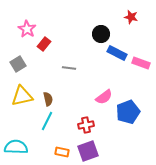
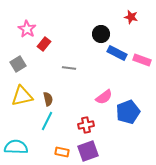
pink rectangle: moved 1 px right, 3 px up
